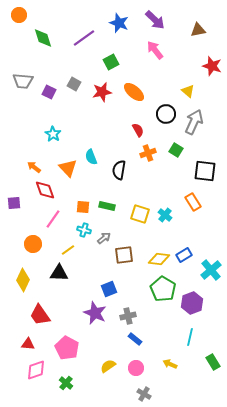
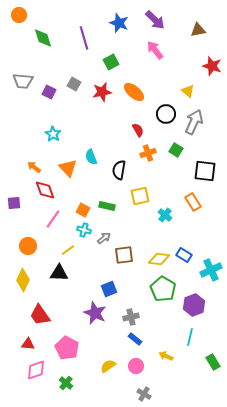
purple line at (84, 38): rotated 70 degrees counterclockwise
orange square at (83, 207): moved 3 px down; rotated 24 degrees clockwise
yellow square at (140, 214): moved 18 px up; rotated 30 degrees counterclockwise
orange circle at (33, 244): moved 5 px left, 2 px down
blue rectangle at (184, 255): rotated 63 degrees clockwise
cyan cross at (211, 270): rotated 15 degrees clockwise
purple hexagon at (192, 303): moved 2 px right, 2 px down
gray cross at (128, 316): moved 3 px right, 1 px down
yellow arrow at (170, 364): moved 4 px left, 8 px up
pink circle at (136, 368): moved 2 px up
